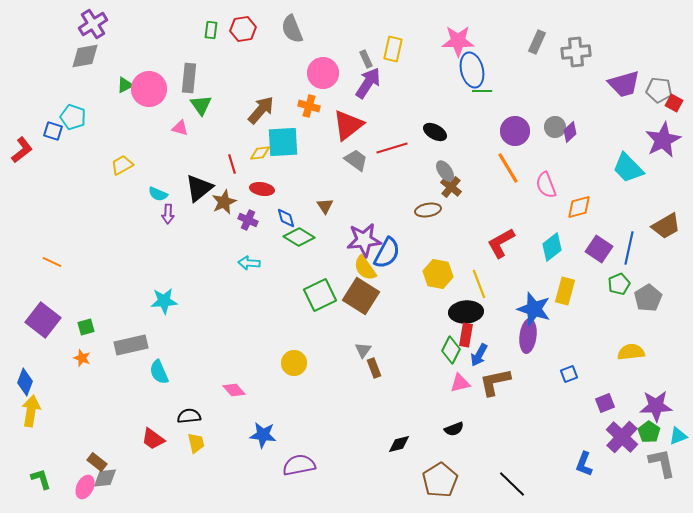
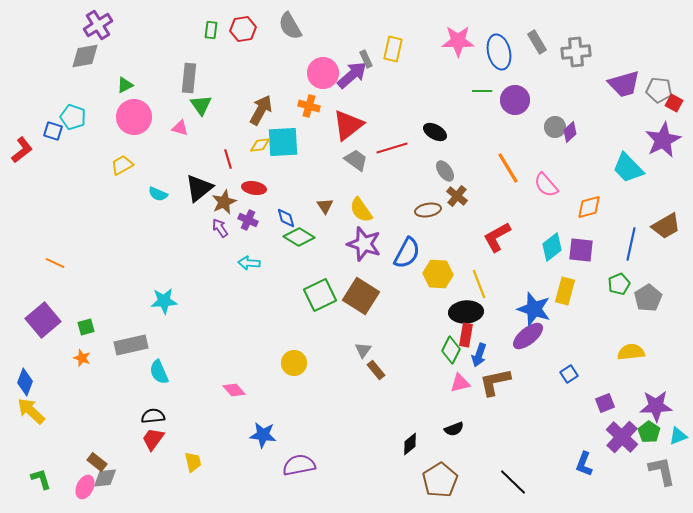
purple cross at (93, 24): moved 5 px right, 1 px down
gray semicircle at (292, 29): moved 2 px left, 3 px up; rotated 8 degrees counterclockwise
gray rectangle at (537, 42): rotated 55 degrees counterclockwise
blue ellipse at (472, 70): moved 27 px right, 18 px up
purple arrow at (368, 83): moved 16 px left, 8 px up; rotated 16 degrees clockwise
pink circle at (149, 89): moved 15 px left, 28 px down
brown arrow at (261, 110): rotated 12 degrees counterclockwise
purple circle at (515, 131): moved 31 px up
yellow diamond at (260, 153): moved 8 px up
red line at (232, 164): moved 4 px left, 5 px up
pink semicircle at (546, 185): rotated 20 degrees counterclockwise
brown cross at (451, 187): moved 6 px right, 9 px down
red ellipse at (262, 189): moved 8 px left, 1 px up
orange diamond at (579, 207): moved 10 px right
purple arrow at (168, 214): moved 52 px right, 14 px down; rotated 144 degrees clockwise
purple star at (364, 240): moved 4 px down; rotated 24 degrees clockwise
red L-shape at (501, 243): moved 4 px left, 6 px up
blue line at (629, 248): moved 2 px right, 4 px up
purple square at (599, 249): moved 18 px left, 1 px down; rotated 28 degrees counterclockwise
blue semicircle at (387, 253): moved 20 px right
orange line at (52, 262): moved 3 px right, 1 px down
yellow semicircle at (365, 268): moved 4 px left, 58 px up
yellow hexagon at (438, 274): rotated 8 degrees counterclockwise
purple square at (43, 320): rotated 12 degrees clockwise
purple ellipse at (528, 336): rotated 44 degrees clockwise
blue arrow at (479, 355): rotated 10 degrees counterclockwise
brown rectangle at (374, 368): moved 2 px right, 2 px down; rotated 18 degrees counterclockwise
blue square at (569, 374): rotated 12 degrees counterclockwise
yellow arrow at (31, 411): rotated 56 degrees counterclockwise
black semicircle at (189, 416): moved 36 px left
red trapezoid at (153, 439): rotated 90 degrees clockwise
yellow trapezoid at (196, 443): moved 3 px left, 19 px down
black diamond at (399, 444): moved 11 px right; rotated 25 degrees counterclockwise
gray L-shape at (662, 463): moved 8 px down
black line at (512, 484): moved 1 px right, 2 px up
